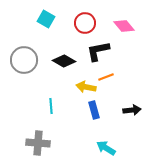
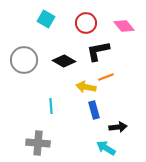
red circle: moved 1 px right
black arrow: moved 14 px left, 17 px down
